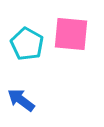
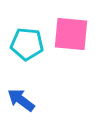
cyan pentagon: rotated 24 degrees counterclockwise
